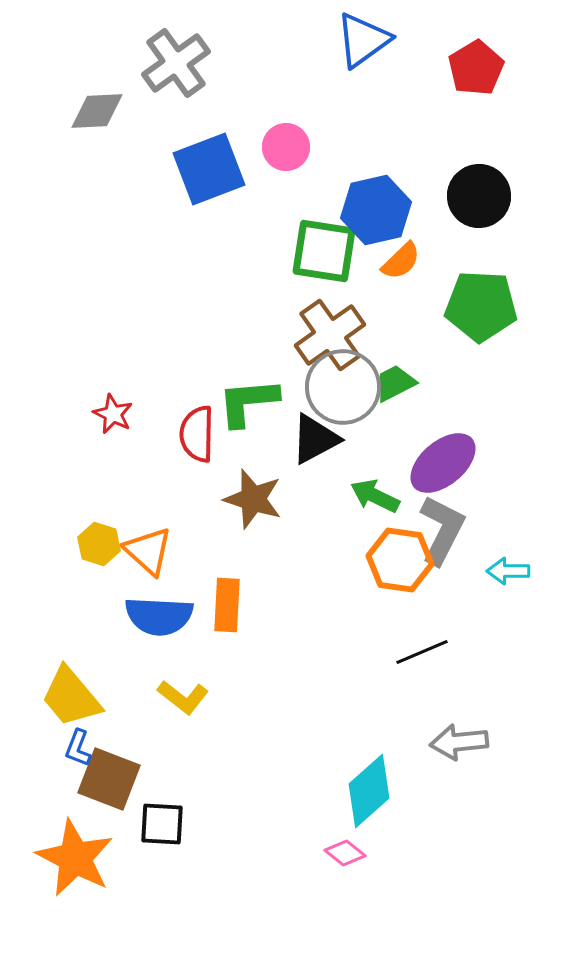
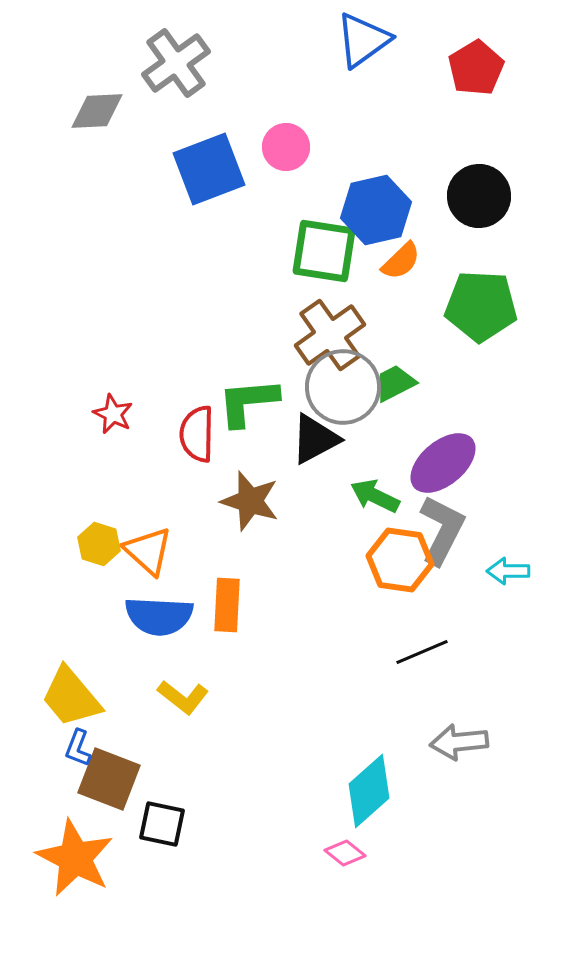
brown star: moved 3 px left, 2 px down
black square: rotated 9 degrees clockwise
